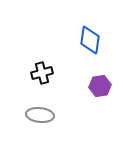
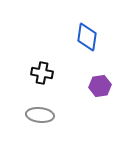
blue diamond: moved 3 px left, 3 px up
black cross: rotated 25 degrees clockwise
